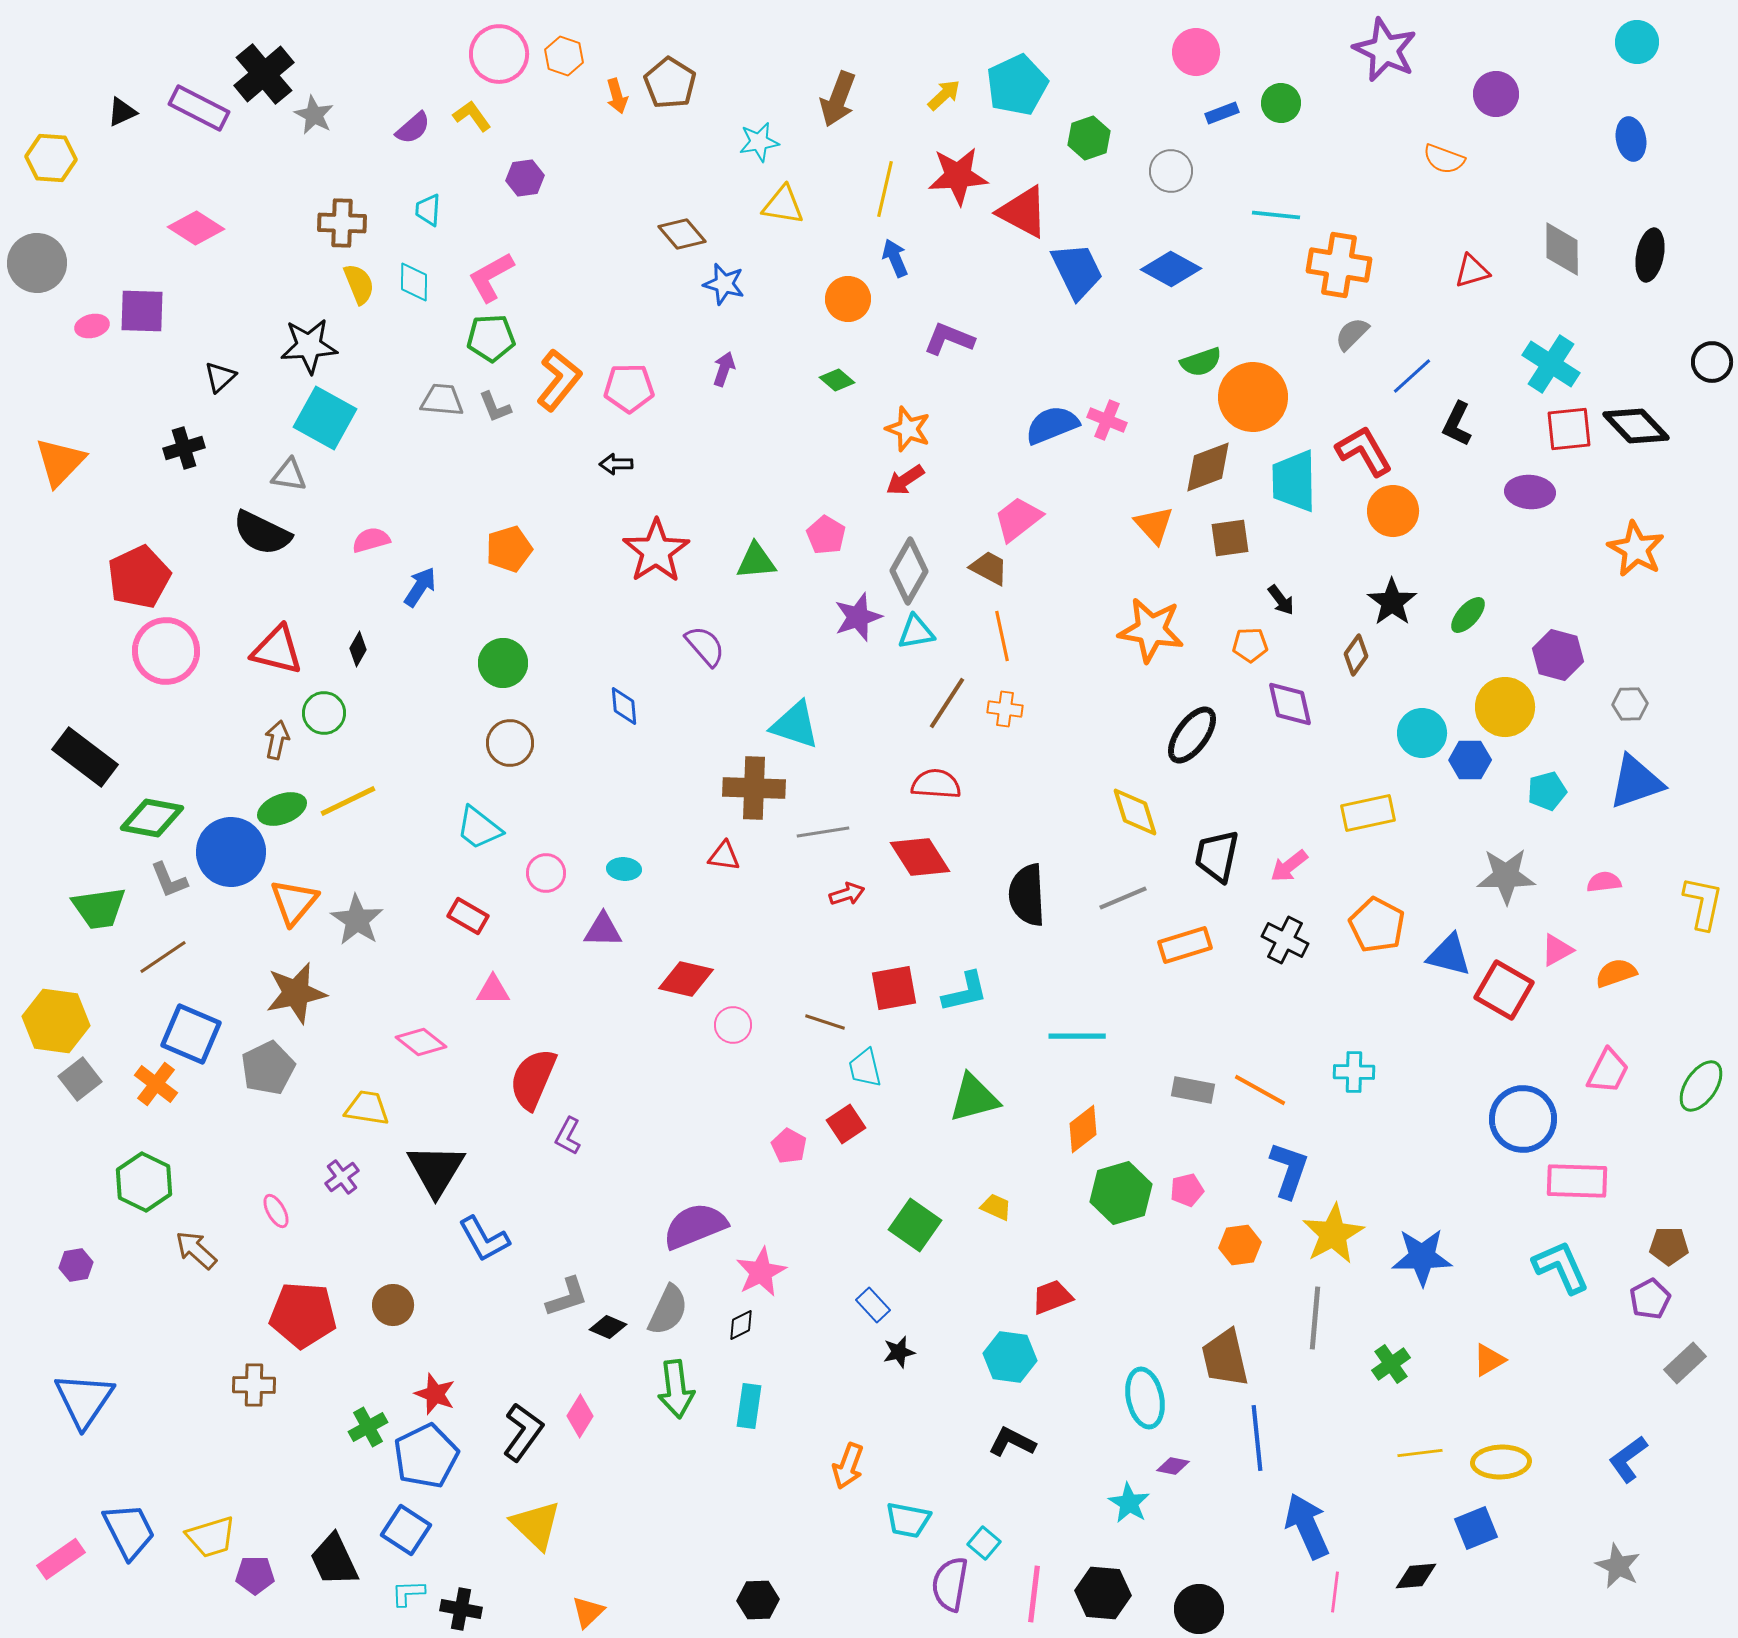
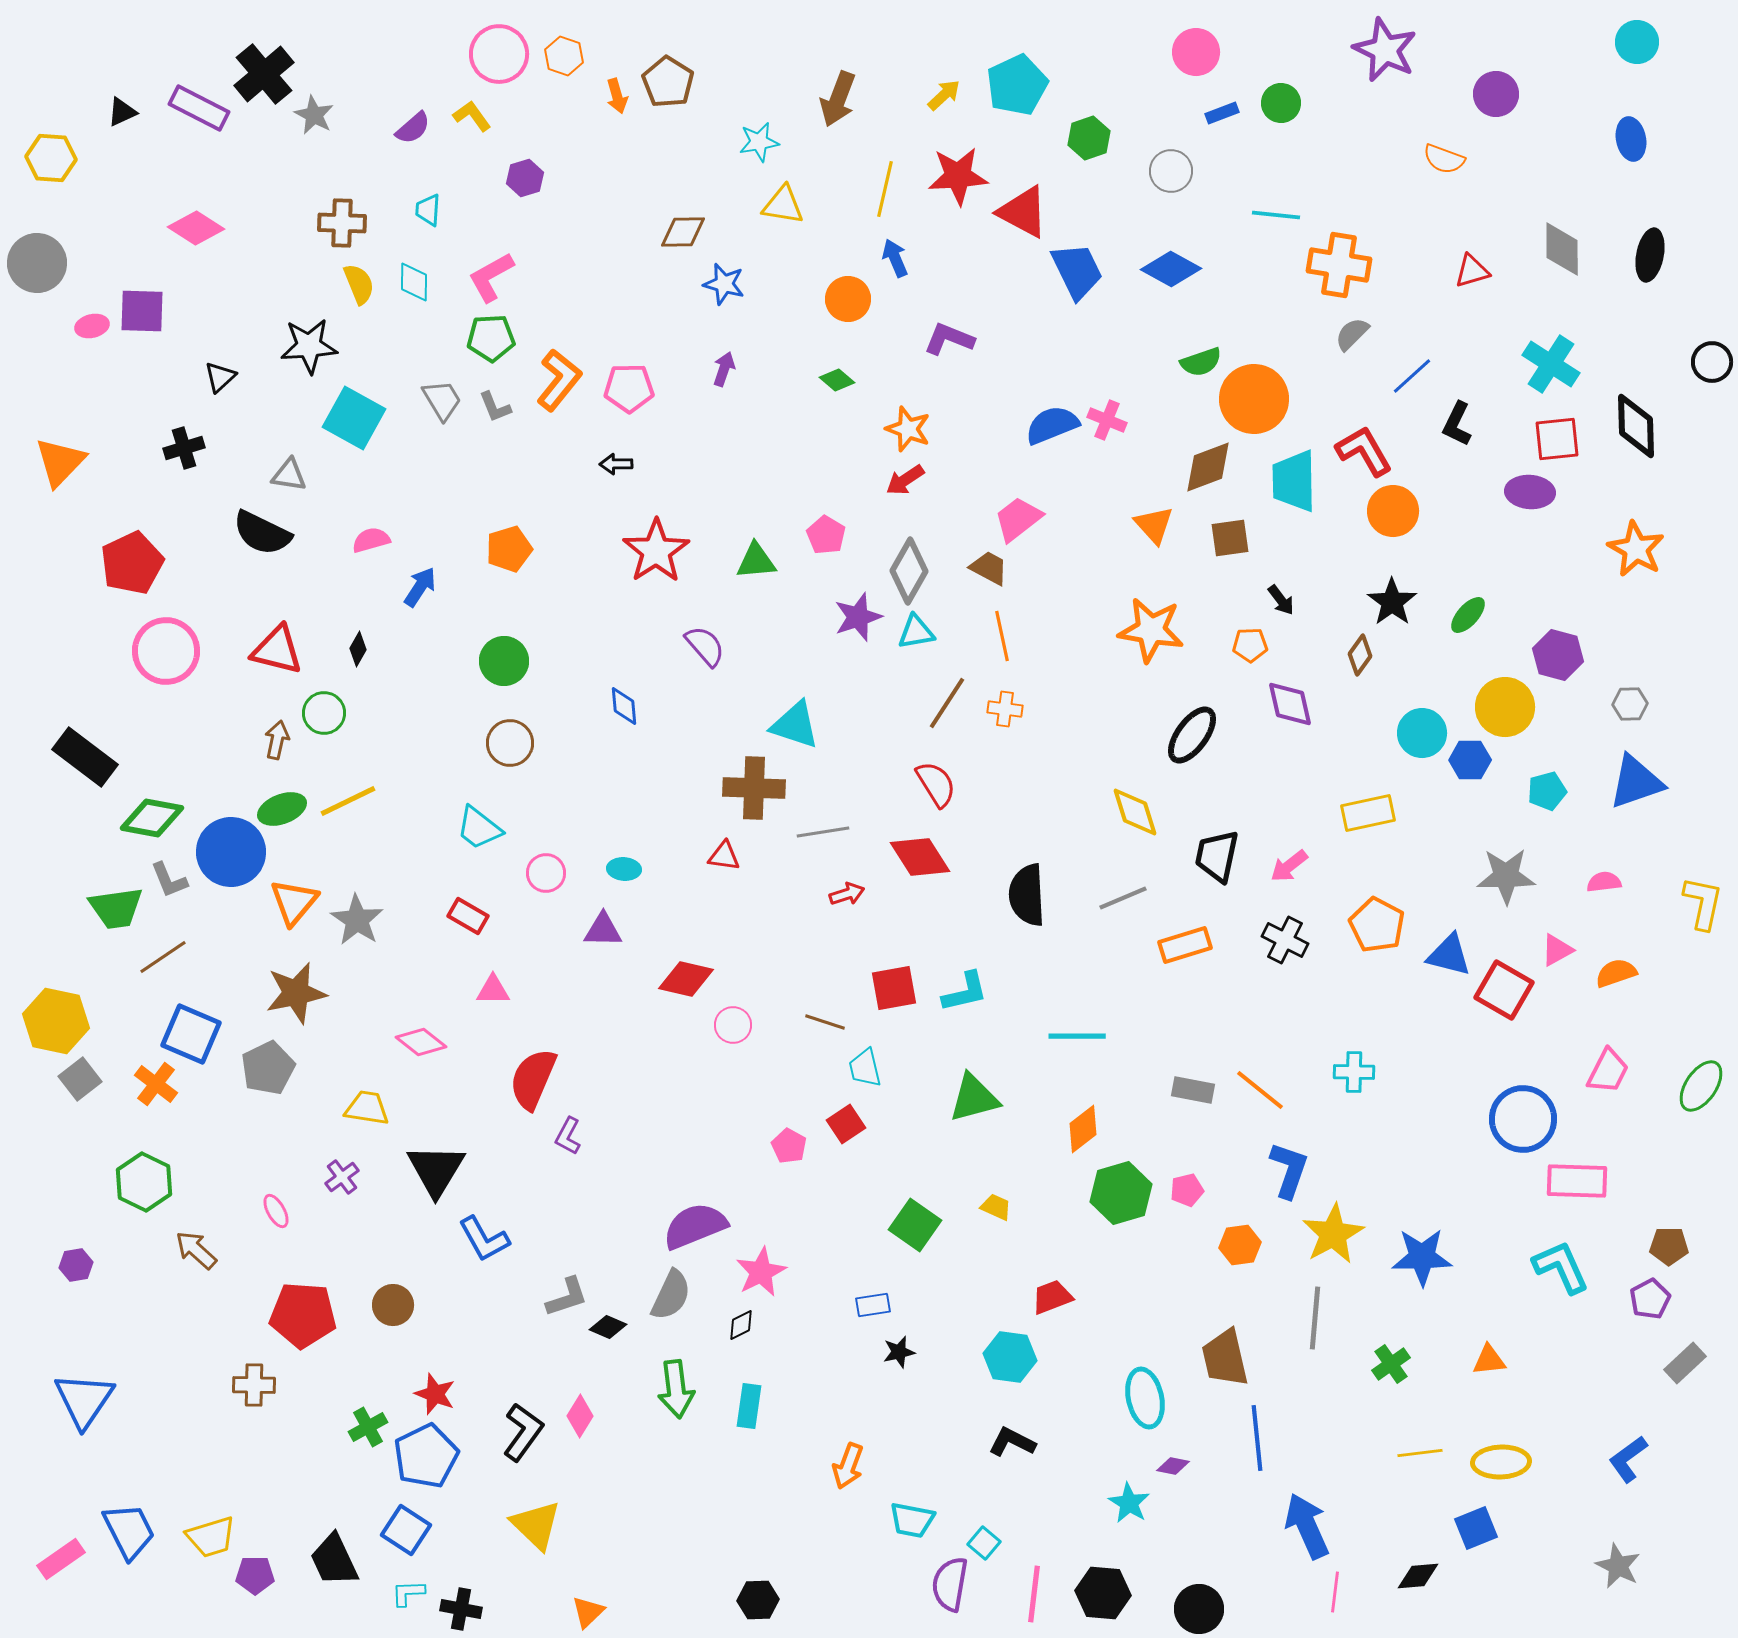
brown pentagon at (670, 83): moved 2 px left, 1 px up
purple hexagon at (525, 178): rotated 9 degrees counterclockwise
brown diamond at (682, 234): moved 1 px right, 2 px up; rotated 51 degrees counterclockwise
orange circle at (1253, 397): moved 1 px right, 2 px down
gray trapezoid at (442, 400): rotated 54 degrees clockwise
cyan square at (325, 418): moved 29 px right
black diamond at (1636, 426): rotated 42 degrees clockwise
red square at (1569, 429): moved 12 px left, 10 px down
red pentagon at (139, 577): moved 7 px left, 14 px up
brown diamond at (1356, 655): moved 4 px right
green circle at (503, 663): moved 1 px right, 2 px up
red semicircle at (936, 784): rotated 54 degrees clockwise
green trapezoid at (99, 908): moved 17 px right
yellow hexagon at (56, 1021): rotated 4 degrees clockwise
orange line at (1260, 1090): rotated 10 degrees clockwise
blue rectangle at (873, 1305): rotated 56 degrees counterclockwise
gray semicircle at (668, 1310): moved 3 px right, 15 px up
orange triangle at (1489, 1360): rotated 24 degrees clockwise
cyan trapezoid at (908, 1520): moved 4 px right
black diamond at (1416, 1576): moved 2 px right
